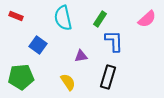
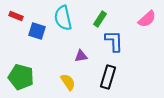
blue square: moved 1 px left, 14 px up; rotated 18 degrees counterclockwise
green pentagon: rotated 20 degrees clockwise
